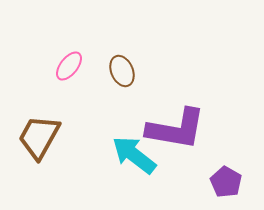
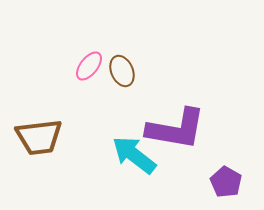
pink ellipse: moved 20 px right
brown trapezoid: rotated 126 degrees counterclockwise
